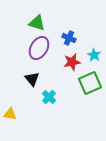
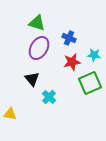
cyan star: rotated 24 degrees counterclockwise
